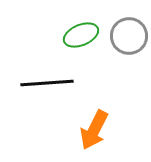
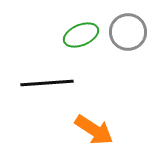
gray circle: moved 1 px left, 4 px up
orange arrow: rotated 84 degrees counterclockwise
